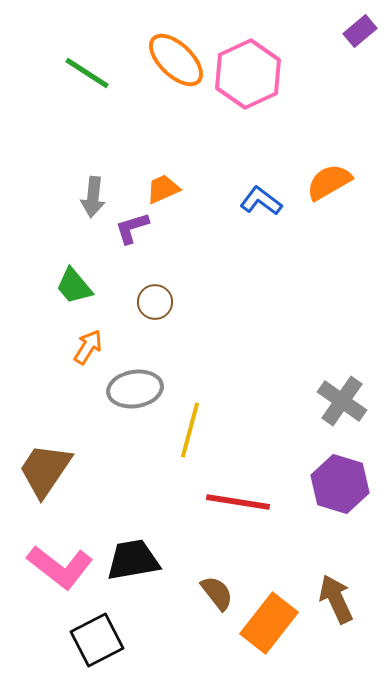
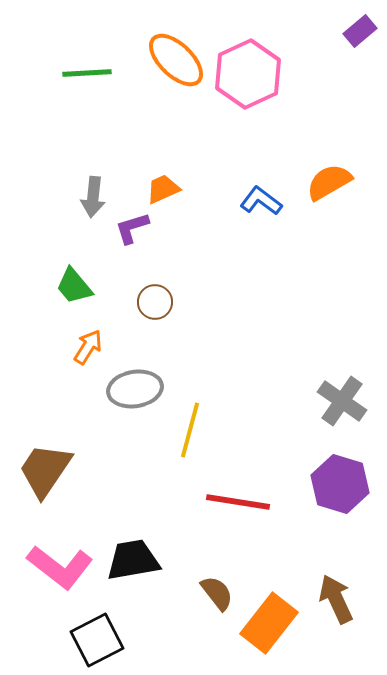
green line: rotated 36 degrees counterclockwise
